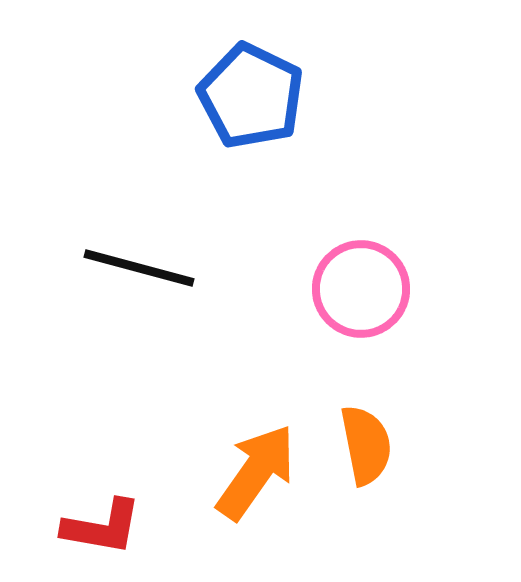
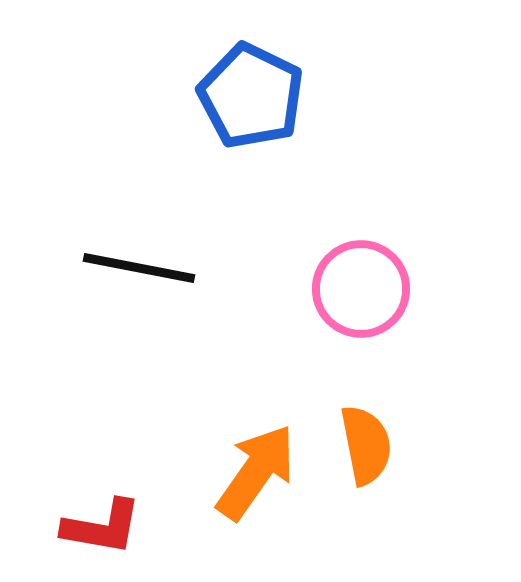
black line: rotated 4 degrees counterclockwise
